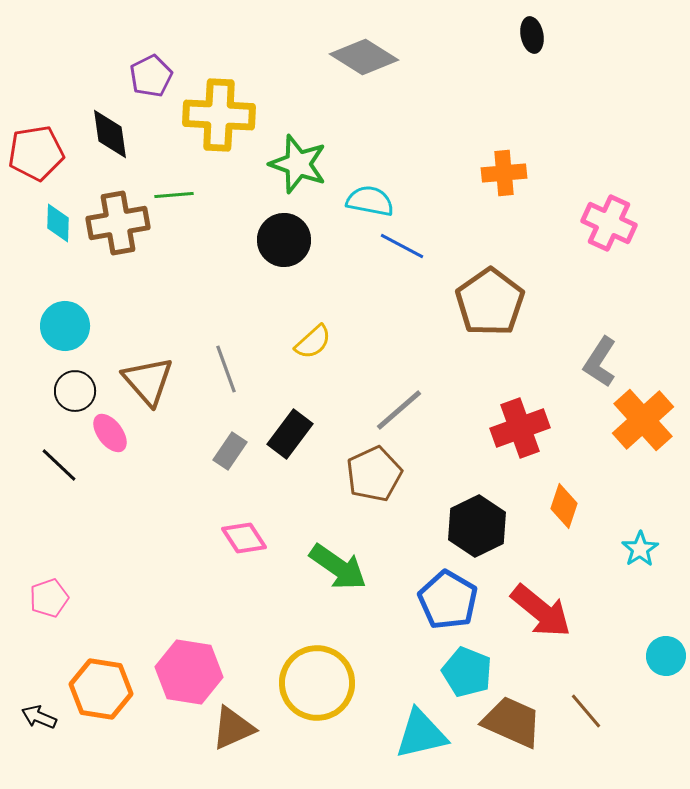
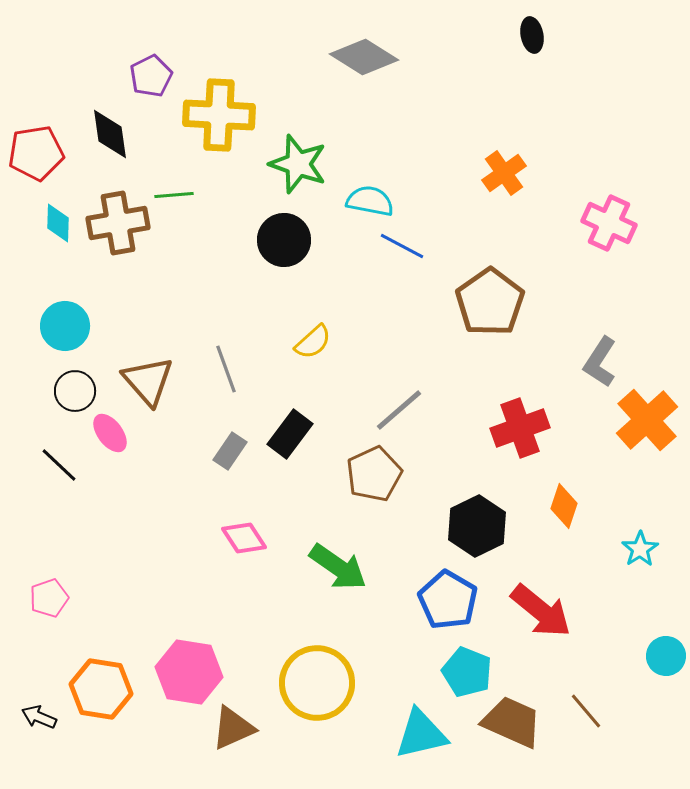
orange cross at (504, 173): rotated 30 degrees counterclockwise
orange cross at (643, 420): moved 4 px right
